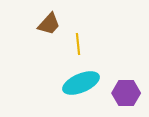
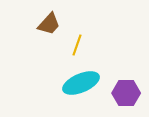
yellow line: moved 1 px left, 1 px down; rotated 25 degrees clockwise
